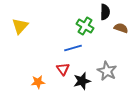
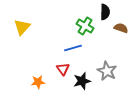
yellow triangle: moved 2 px right, 1 px down
